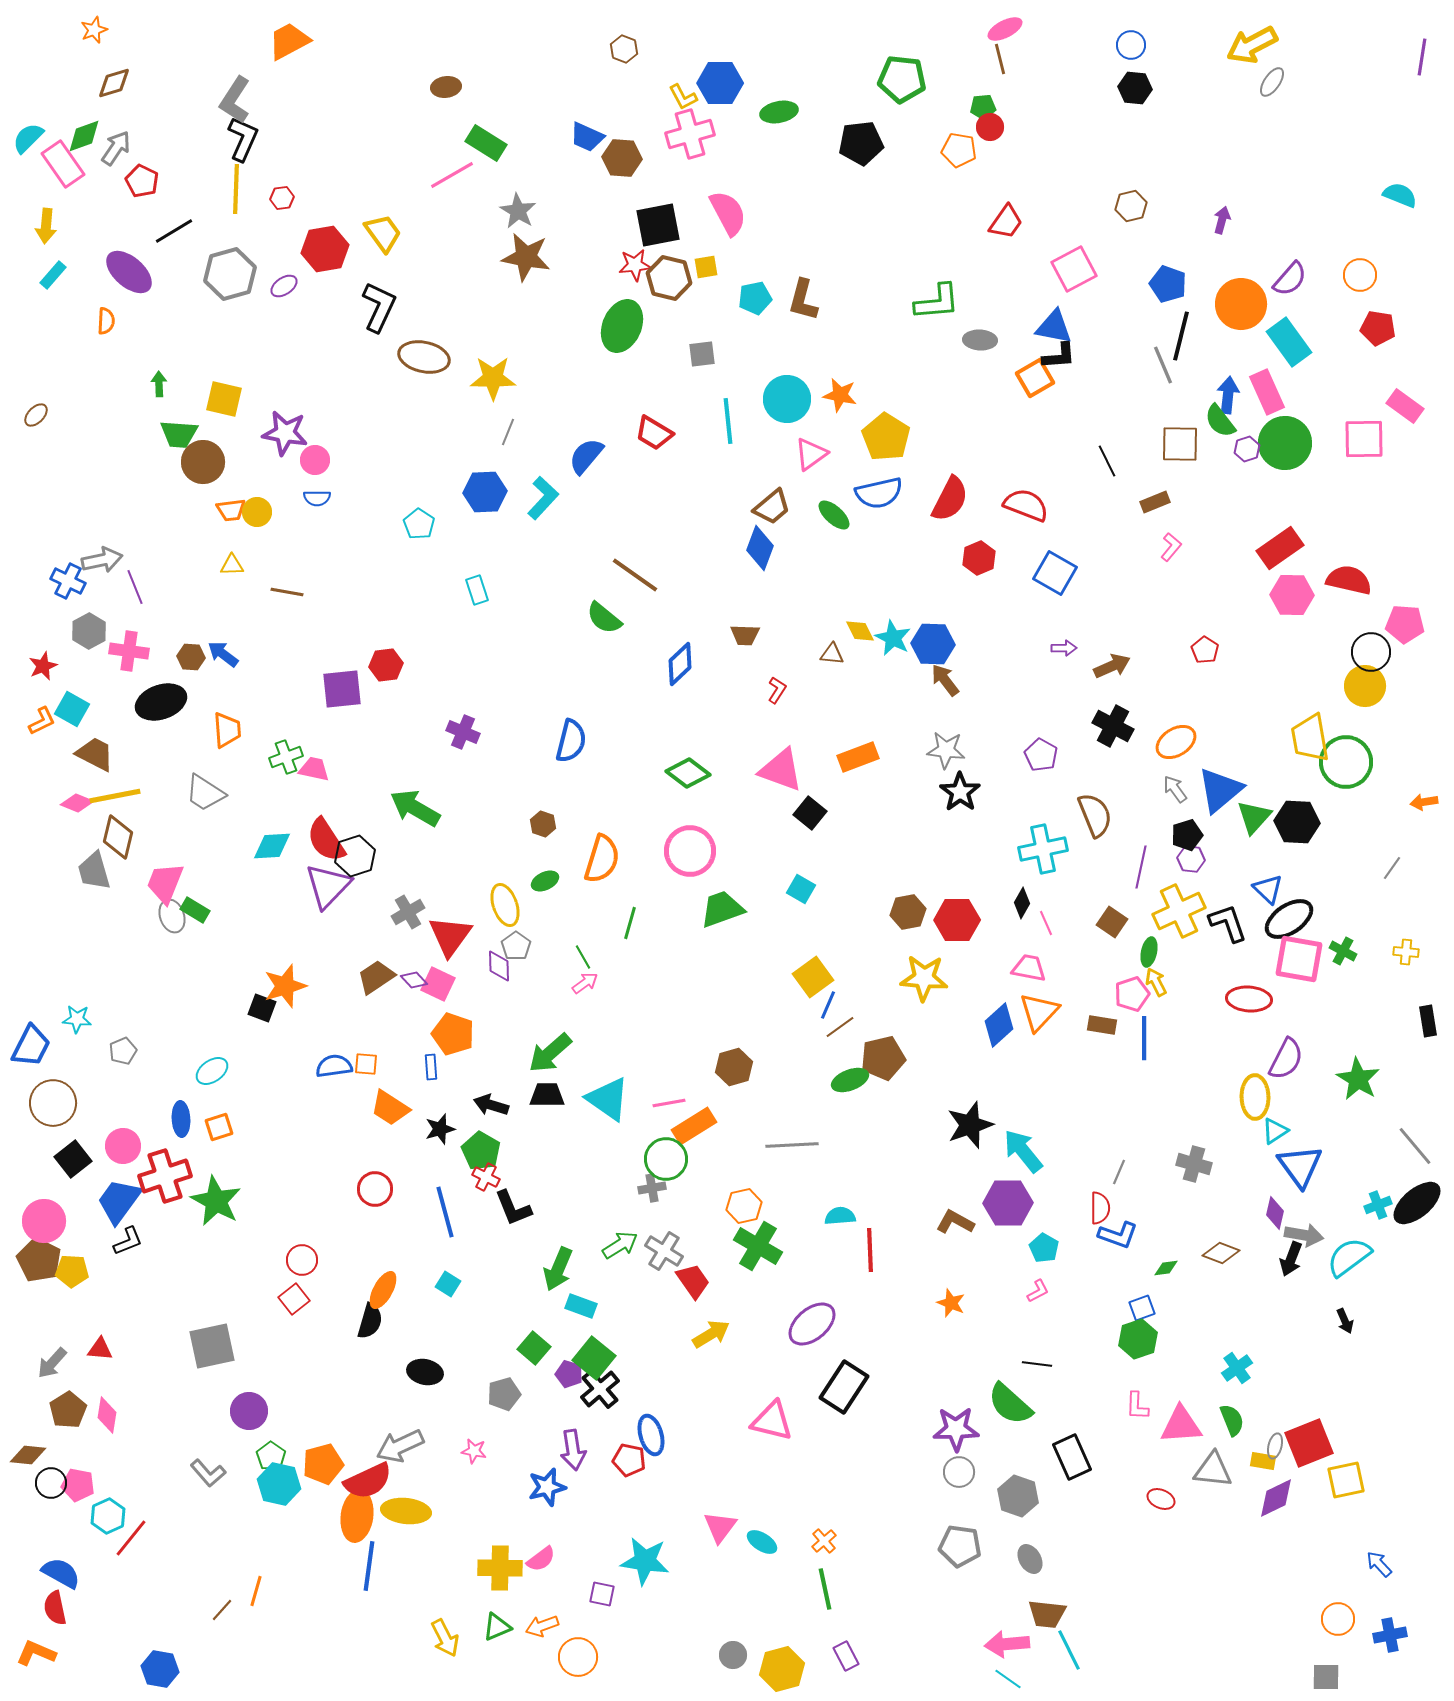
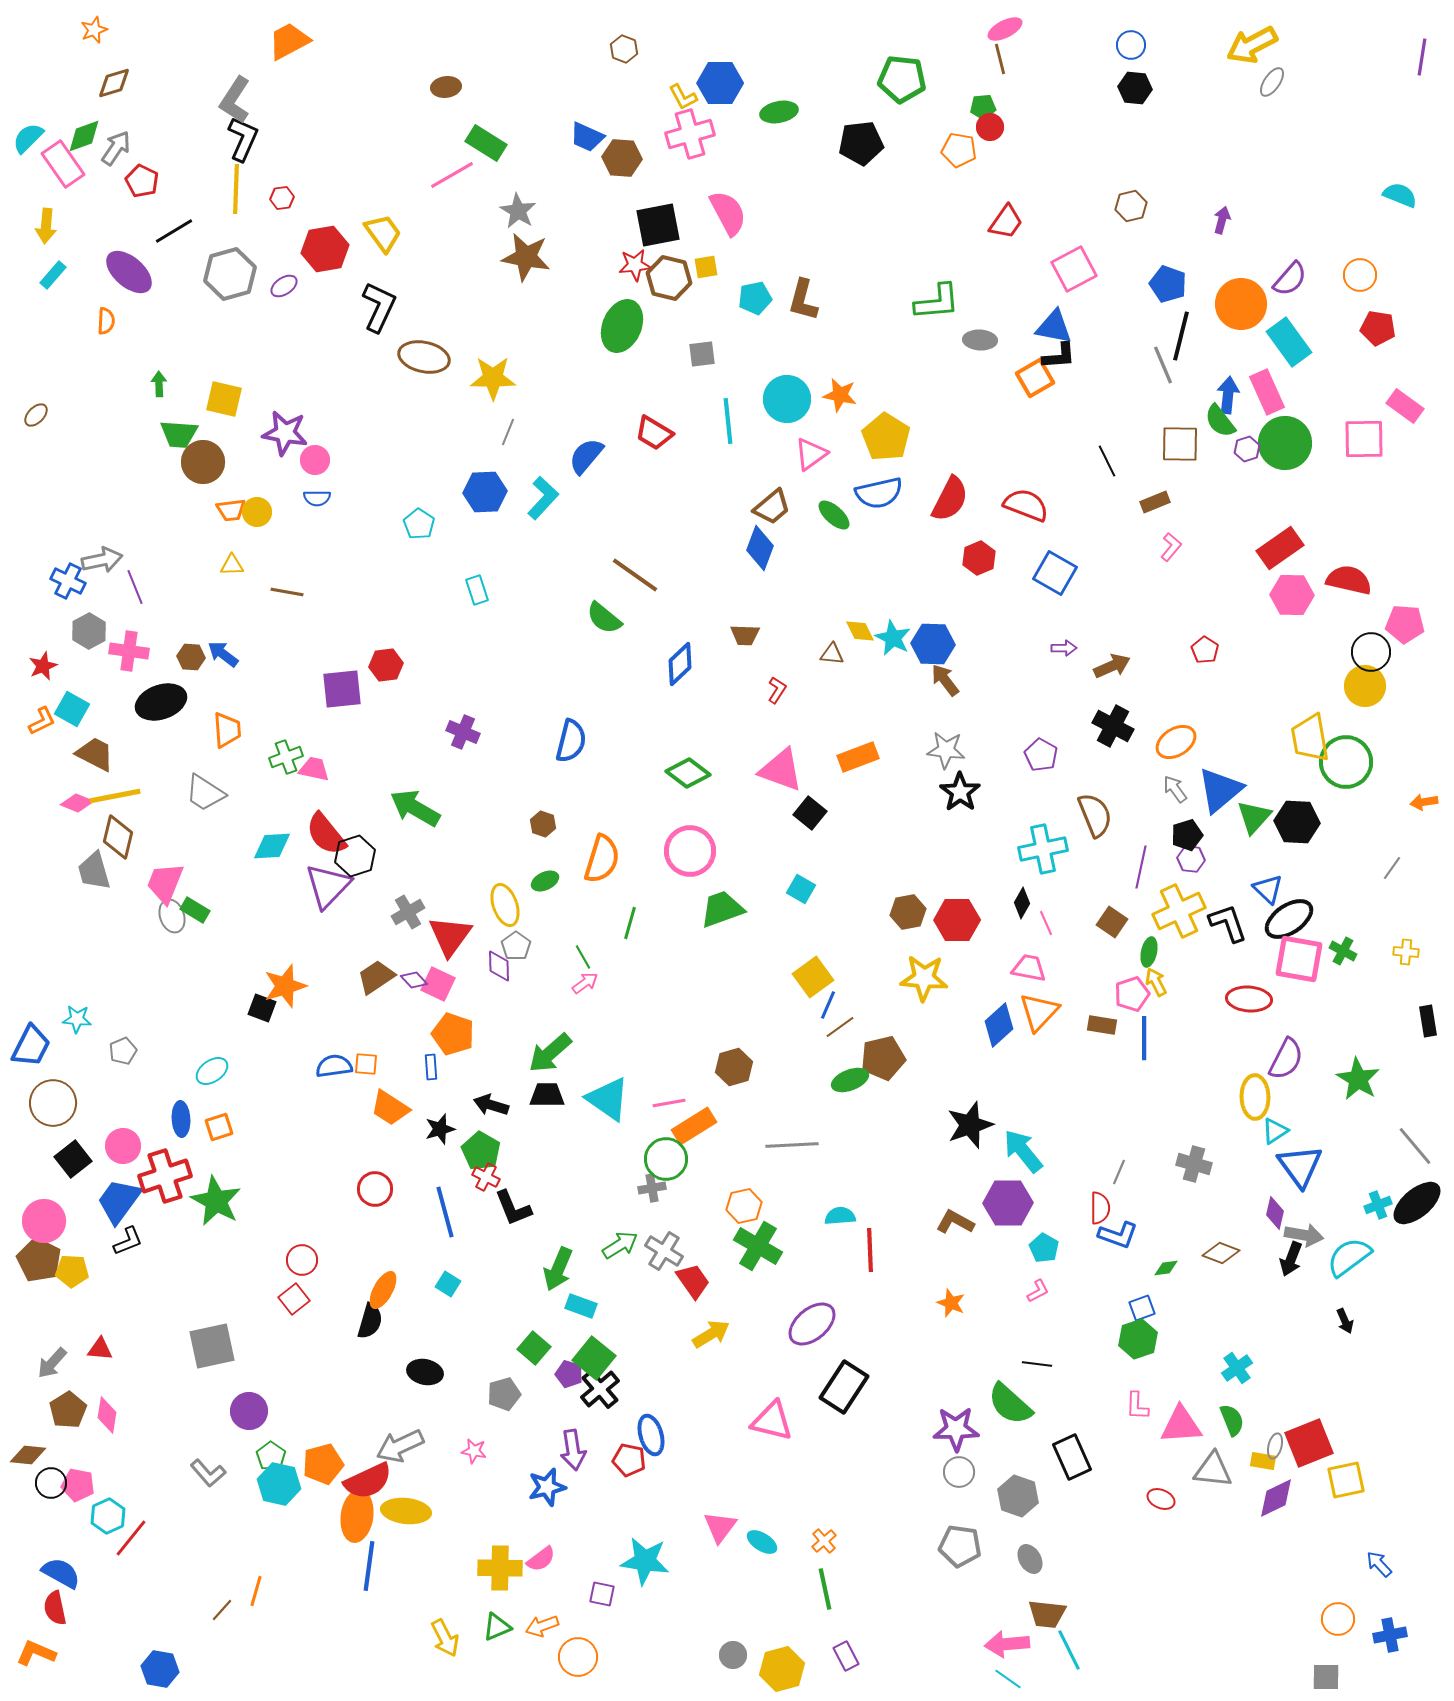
red semicircle at (326, 840): moved 6 px up; rotated 6 degrees counterclockwise
